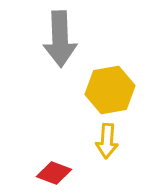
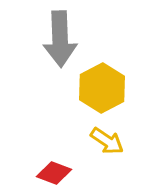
yellow hexagon: moved 8 px left, 2 px up; rotated 18 degrees counterclockwise
yellow arrow: rotated 60 degrees counterclockwise
